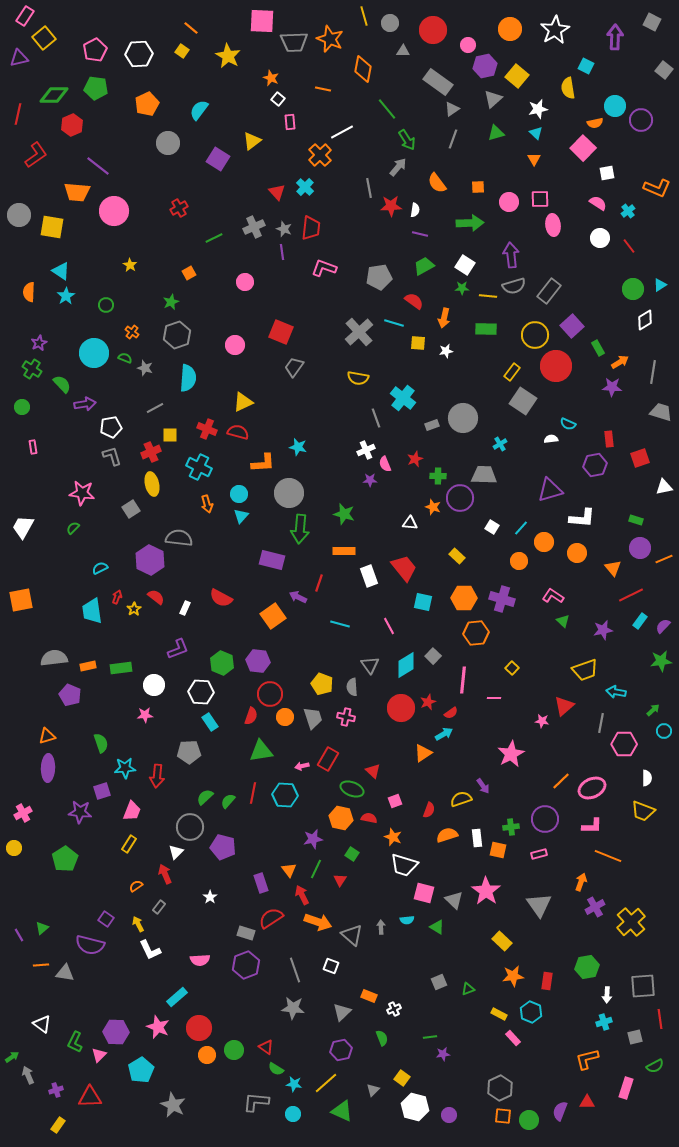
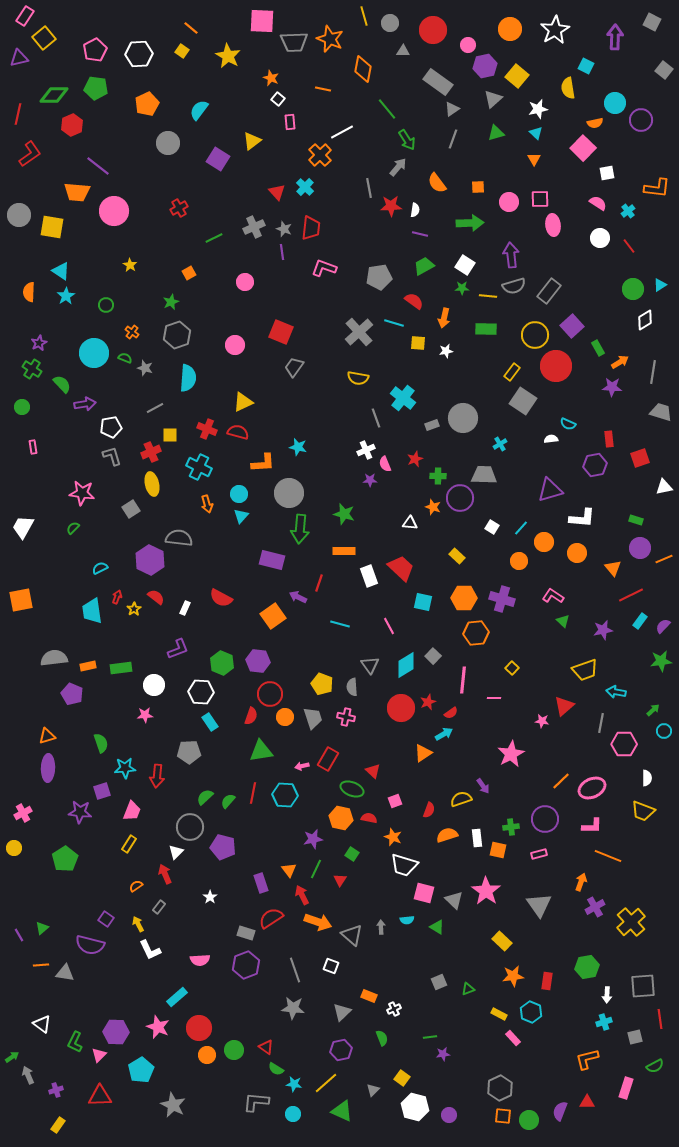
cyan circle at (615, 106): moved 3 px up
red L-shape at (36, 155): moved 6 px left, 1 px up
orange L-shape at (657, 188): rotated 16 degrees counterclockwise
red trapezoid at (404, 568): moved 3 px left; rotated 8 degrees counterclockwise
purple pentagon at (70, 695): moved 2 px right, 1 px up
red triangle at (90, 1097): moved 10 px right, 1 px up
